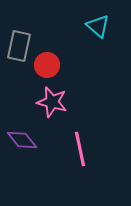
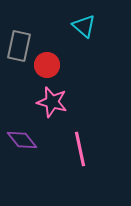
cyan triangle: moved 14 px left
